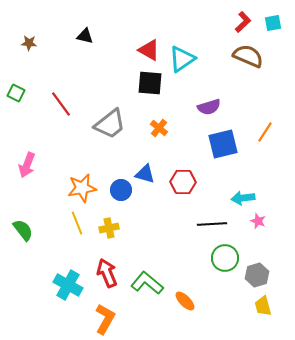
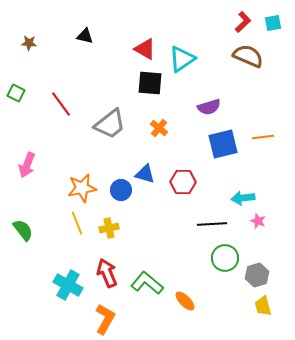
red triangle: moved 4 px left, 1 px up
orange line: moved 2 px left, 5 px down; rotated 50 degrees clockwise
